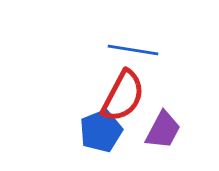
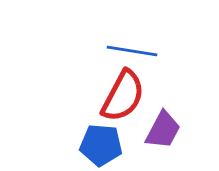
blue line: moved 1 px left, 1 px down
blue pentagon: moved 14 px down; rotated 27 degrees clockwise
